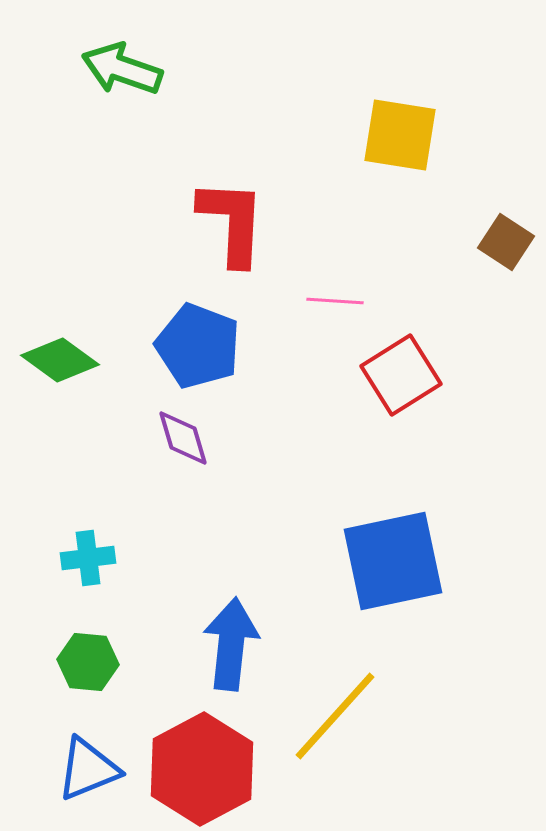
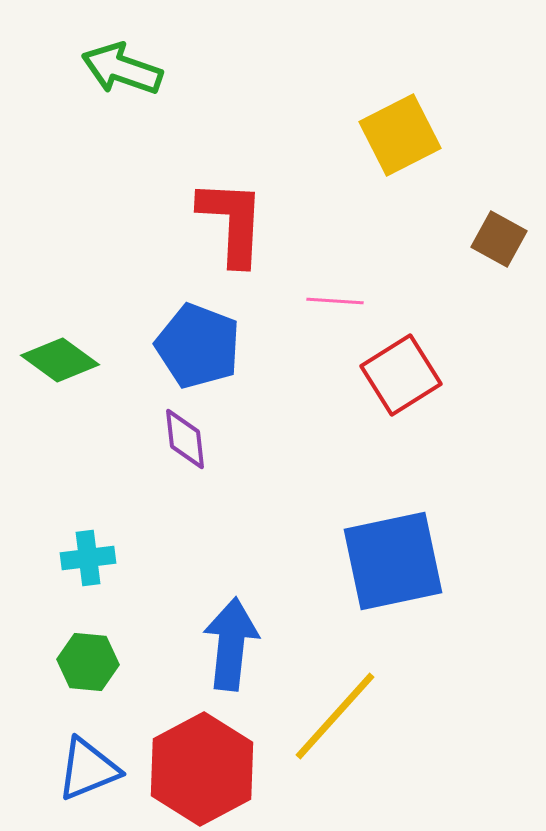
yellow square: rotated 36 degrees counterclockwise
brown square: moved 7 px left, 3 px up; rotated 4 degrees counterclockwise
purple diamond: moved 2 px right, 1 px down; rotated 10 degrees clockwise
